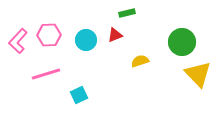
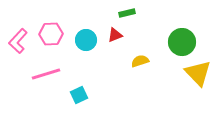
pink hexagon: moved 2 px right, 1 px up
yellow triangle: moved 1 px up
